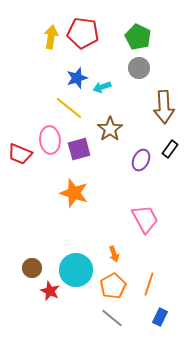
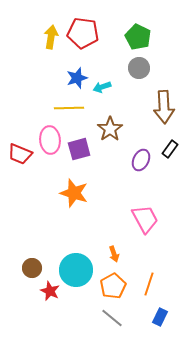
yellow line: rotated 40 degrees counterclockwise
